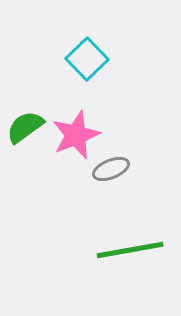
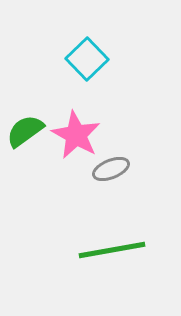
green semicircle: moved 4 px down
pink star: rotated 21 degrees counterclockwise
green line: moved 18 px left
